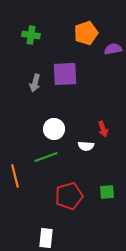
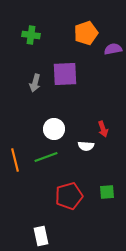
orange line: moved 16 px up
white rectangle: moved 5 px left, 2 px up; rotated 18 degrees counterclockwise
